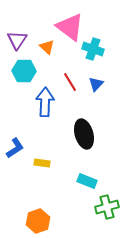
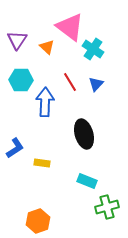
cyan cross: rotated 15 degrees clockwise
cyan hexagon: moved 3 px left, 9 px down
